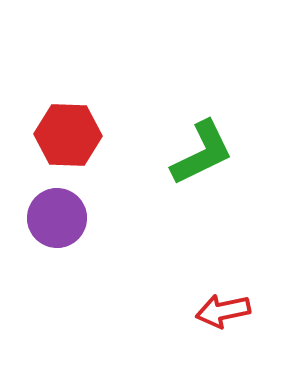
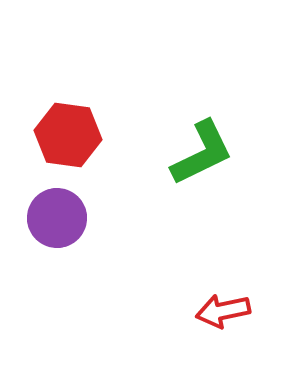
red hexagon: rotated 6 degrees clockwise
